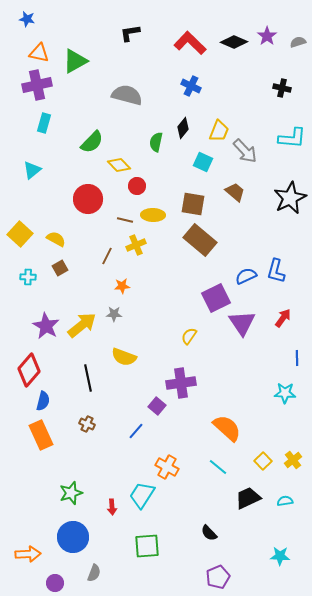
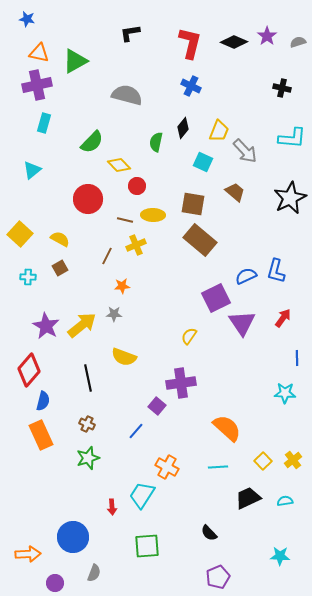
red L-shape at (190, 43): rotated 60 degrees clockwise
yellow semicircle at (56, 239): moved 4 px right
cyan line at (218, 467): rotated 42 degrees counterclockwise
green star at (71, 493): moved 17 px right, 35 px up
